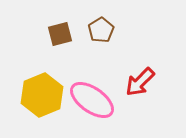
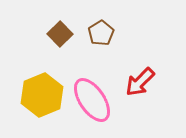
brown pentagon: moved 3 px down
brown square: rotated 30 degrees counterclockwise
pink ellipse: rotated 21 degrees clockwise
